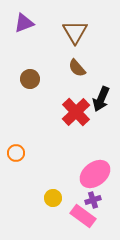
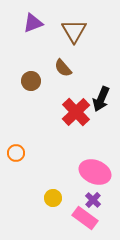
purple triangle: moved 9 px right
brown triangle: moved 1 px left, 1 px up
brown semicircle: moved 14 px left
brown circle: moved 1 px right, 2 px down
pink ellipse: moved 2 px up; rotated 60 degrees clockwise
purple cross: rotated 28 degrees counterclockwise
pink rectangle: moved 2 px right, 2 px down
